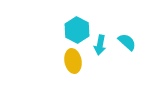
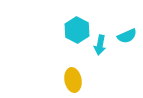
cyan semicircle: moved 6 px up; rotated 114 degrees clockwise
yellow ellipse: moved 19 px down
